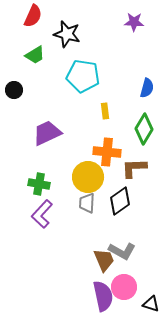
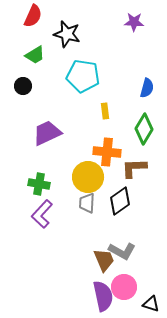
black circle: moved 9 px right, 4 px up
